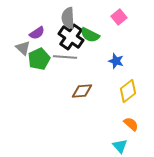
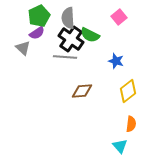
black cross: moved 2 px down
green pentagon: moved 43 px up
orange semicircle: rotated 56 degrees clockwise
